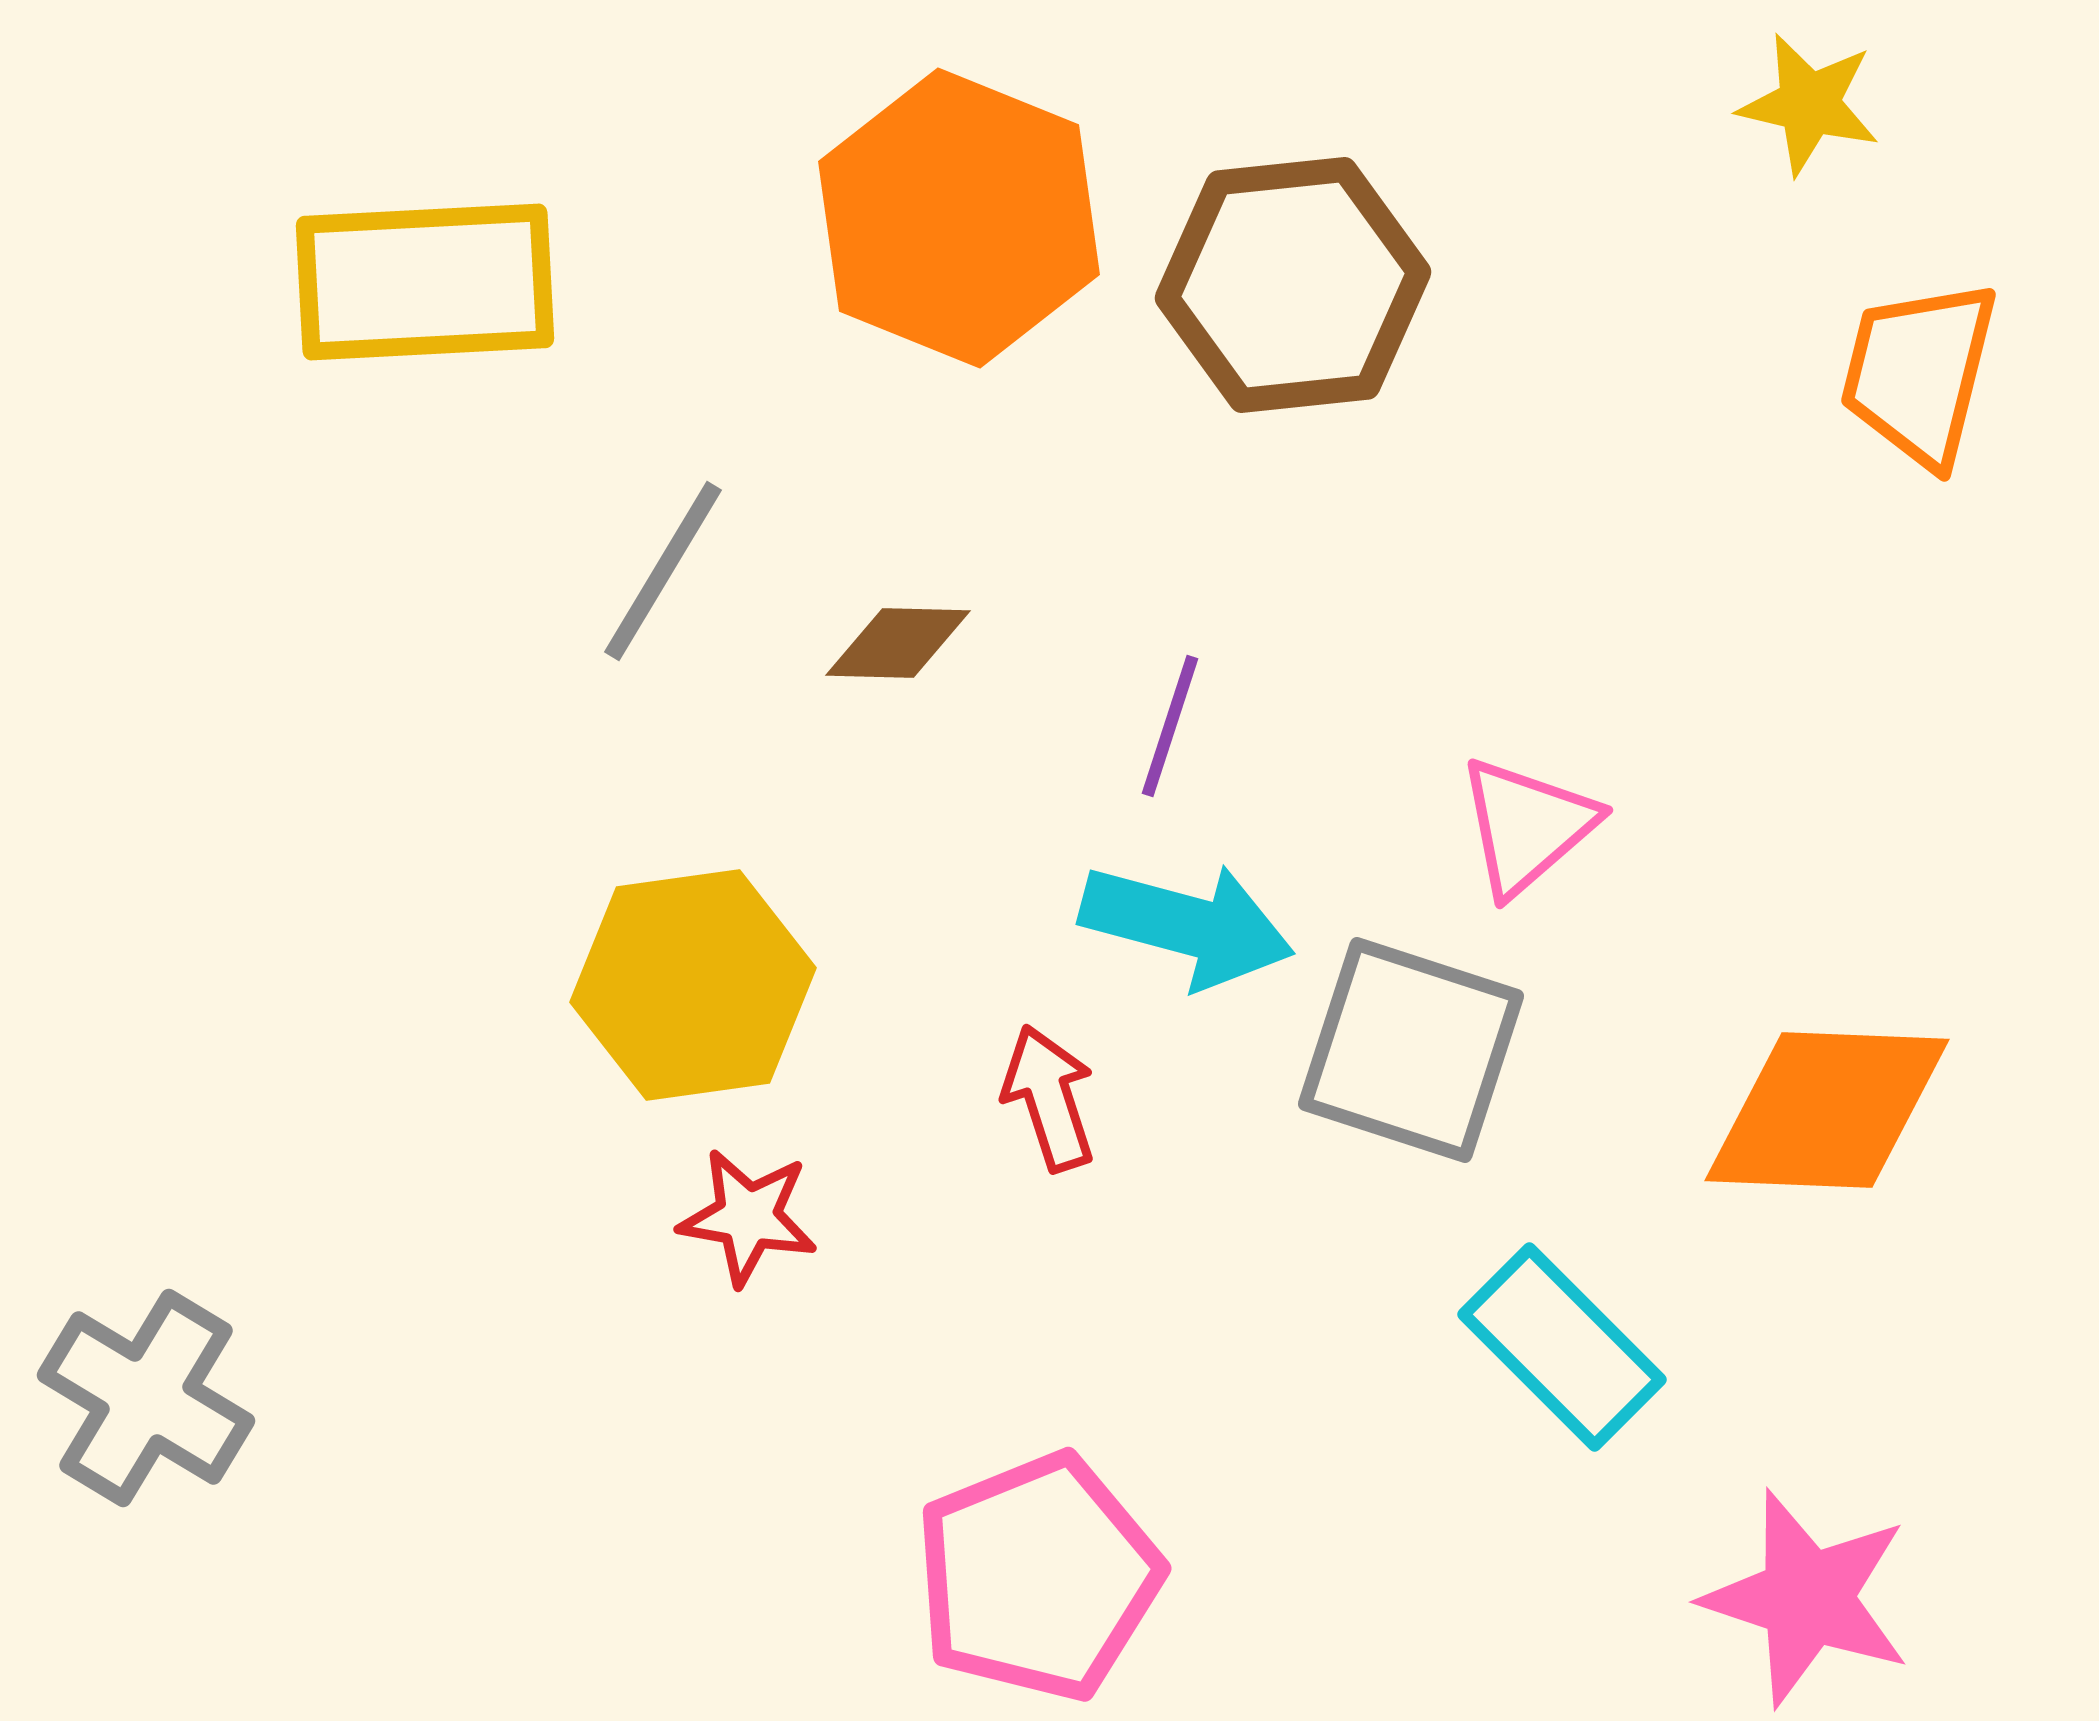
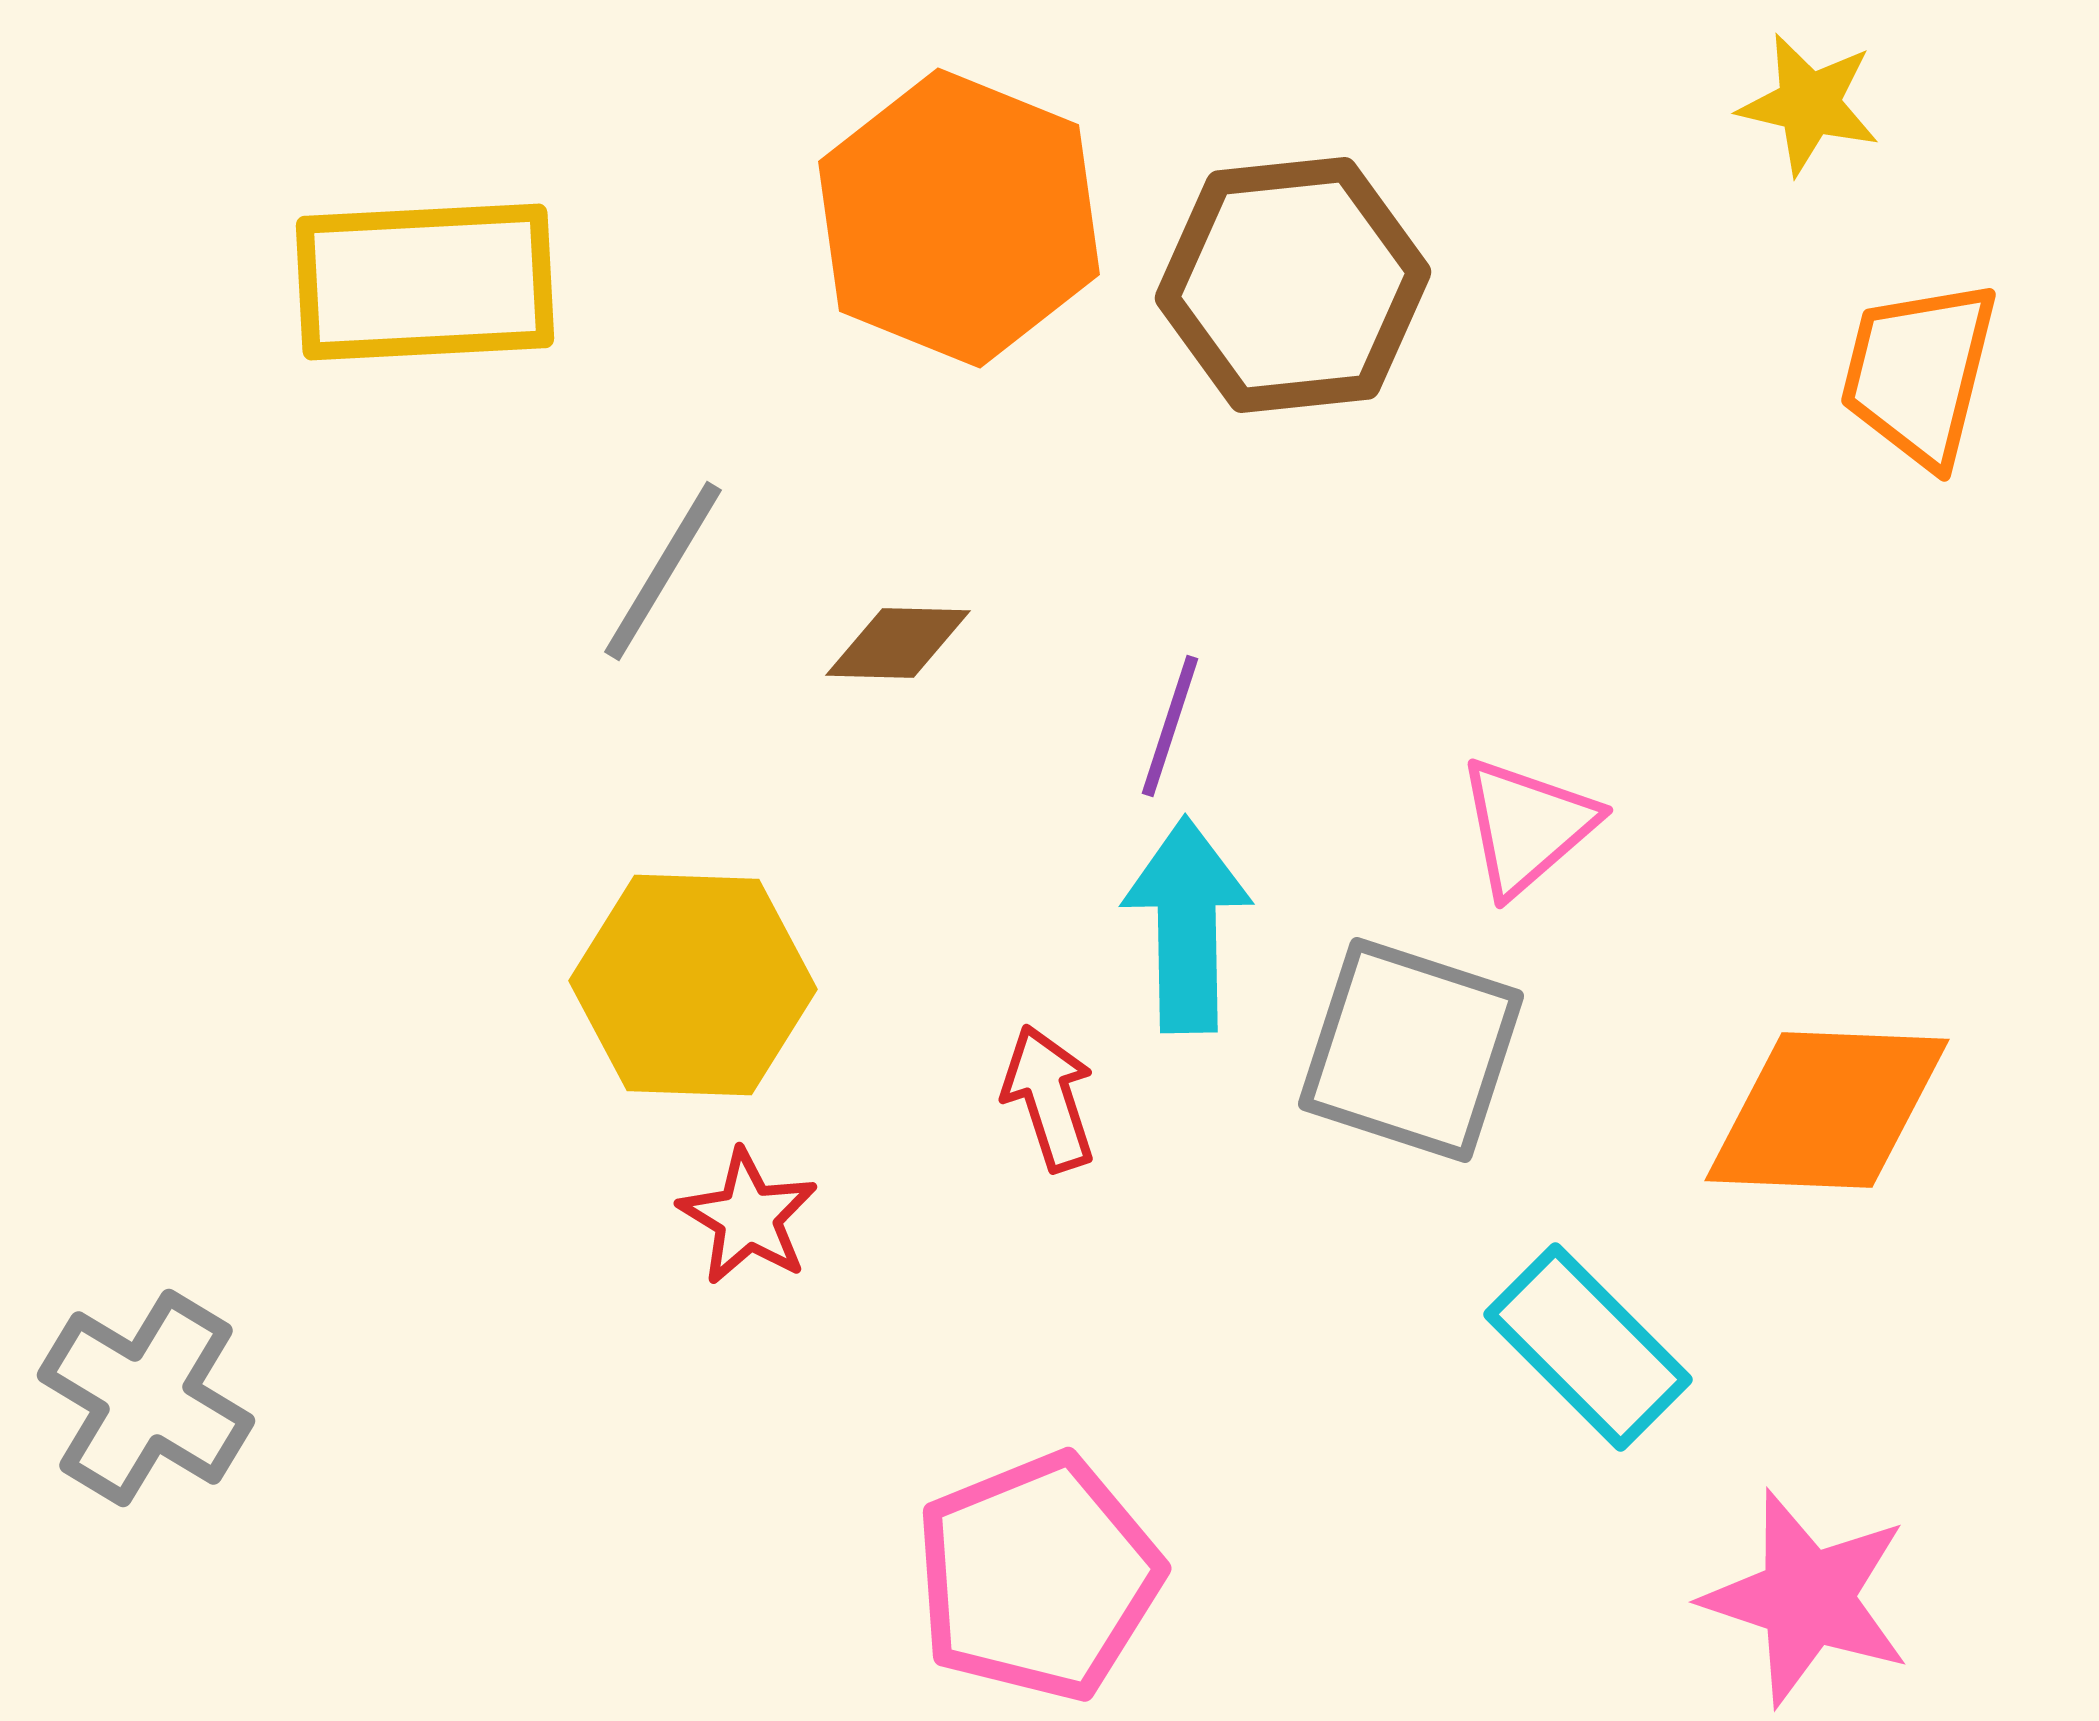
cyan arrow: rotated 106 degrees counterclockwise
yellow hexagon: rotated 10 degrees clockwise
red star: rotated 21 degrees clockwise
cyan rectangle: moved 26 px right
